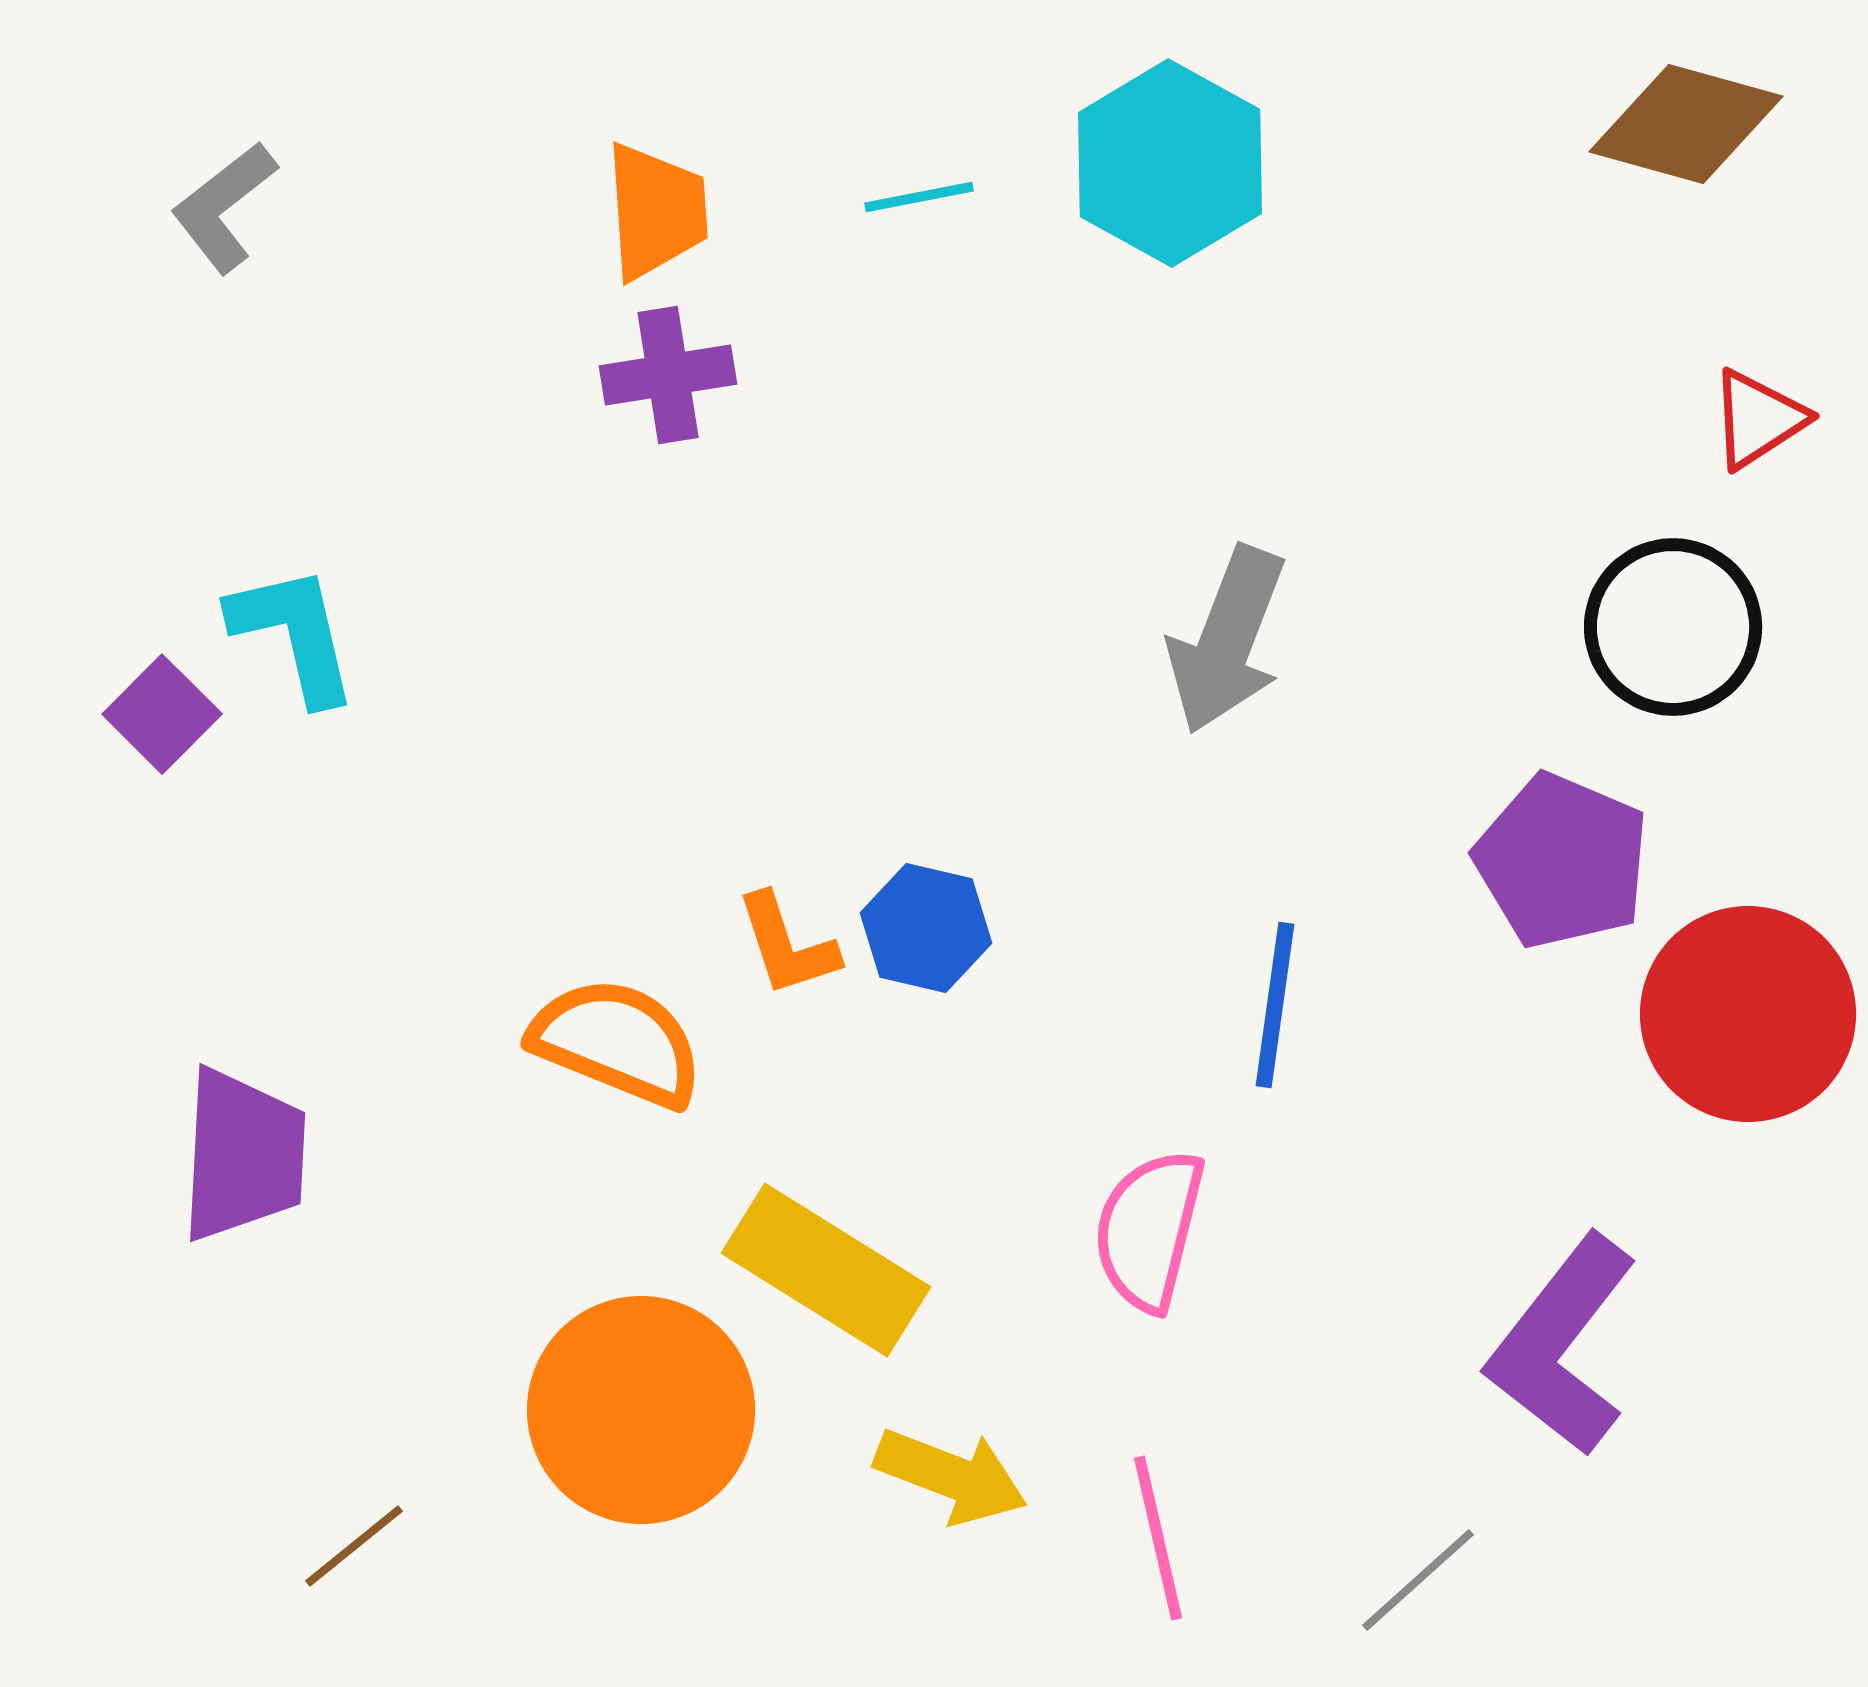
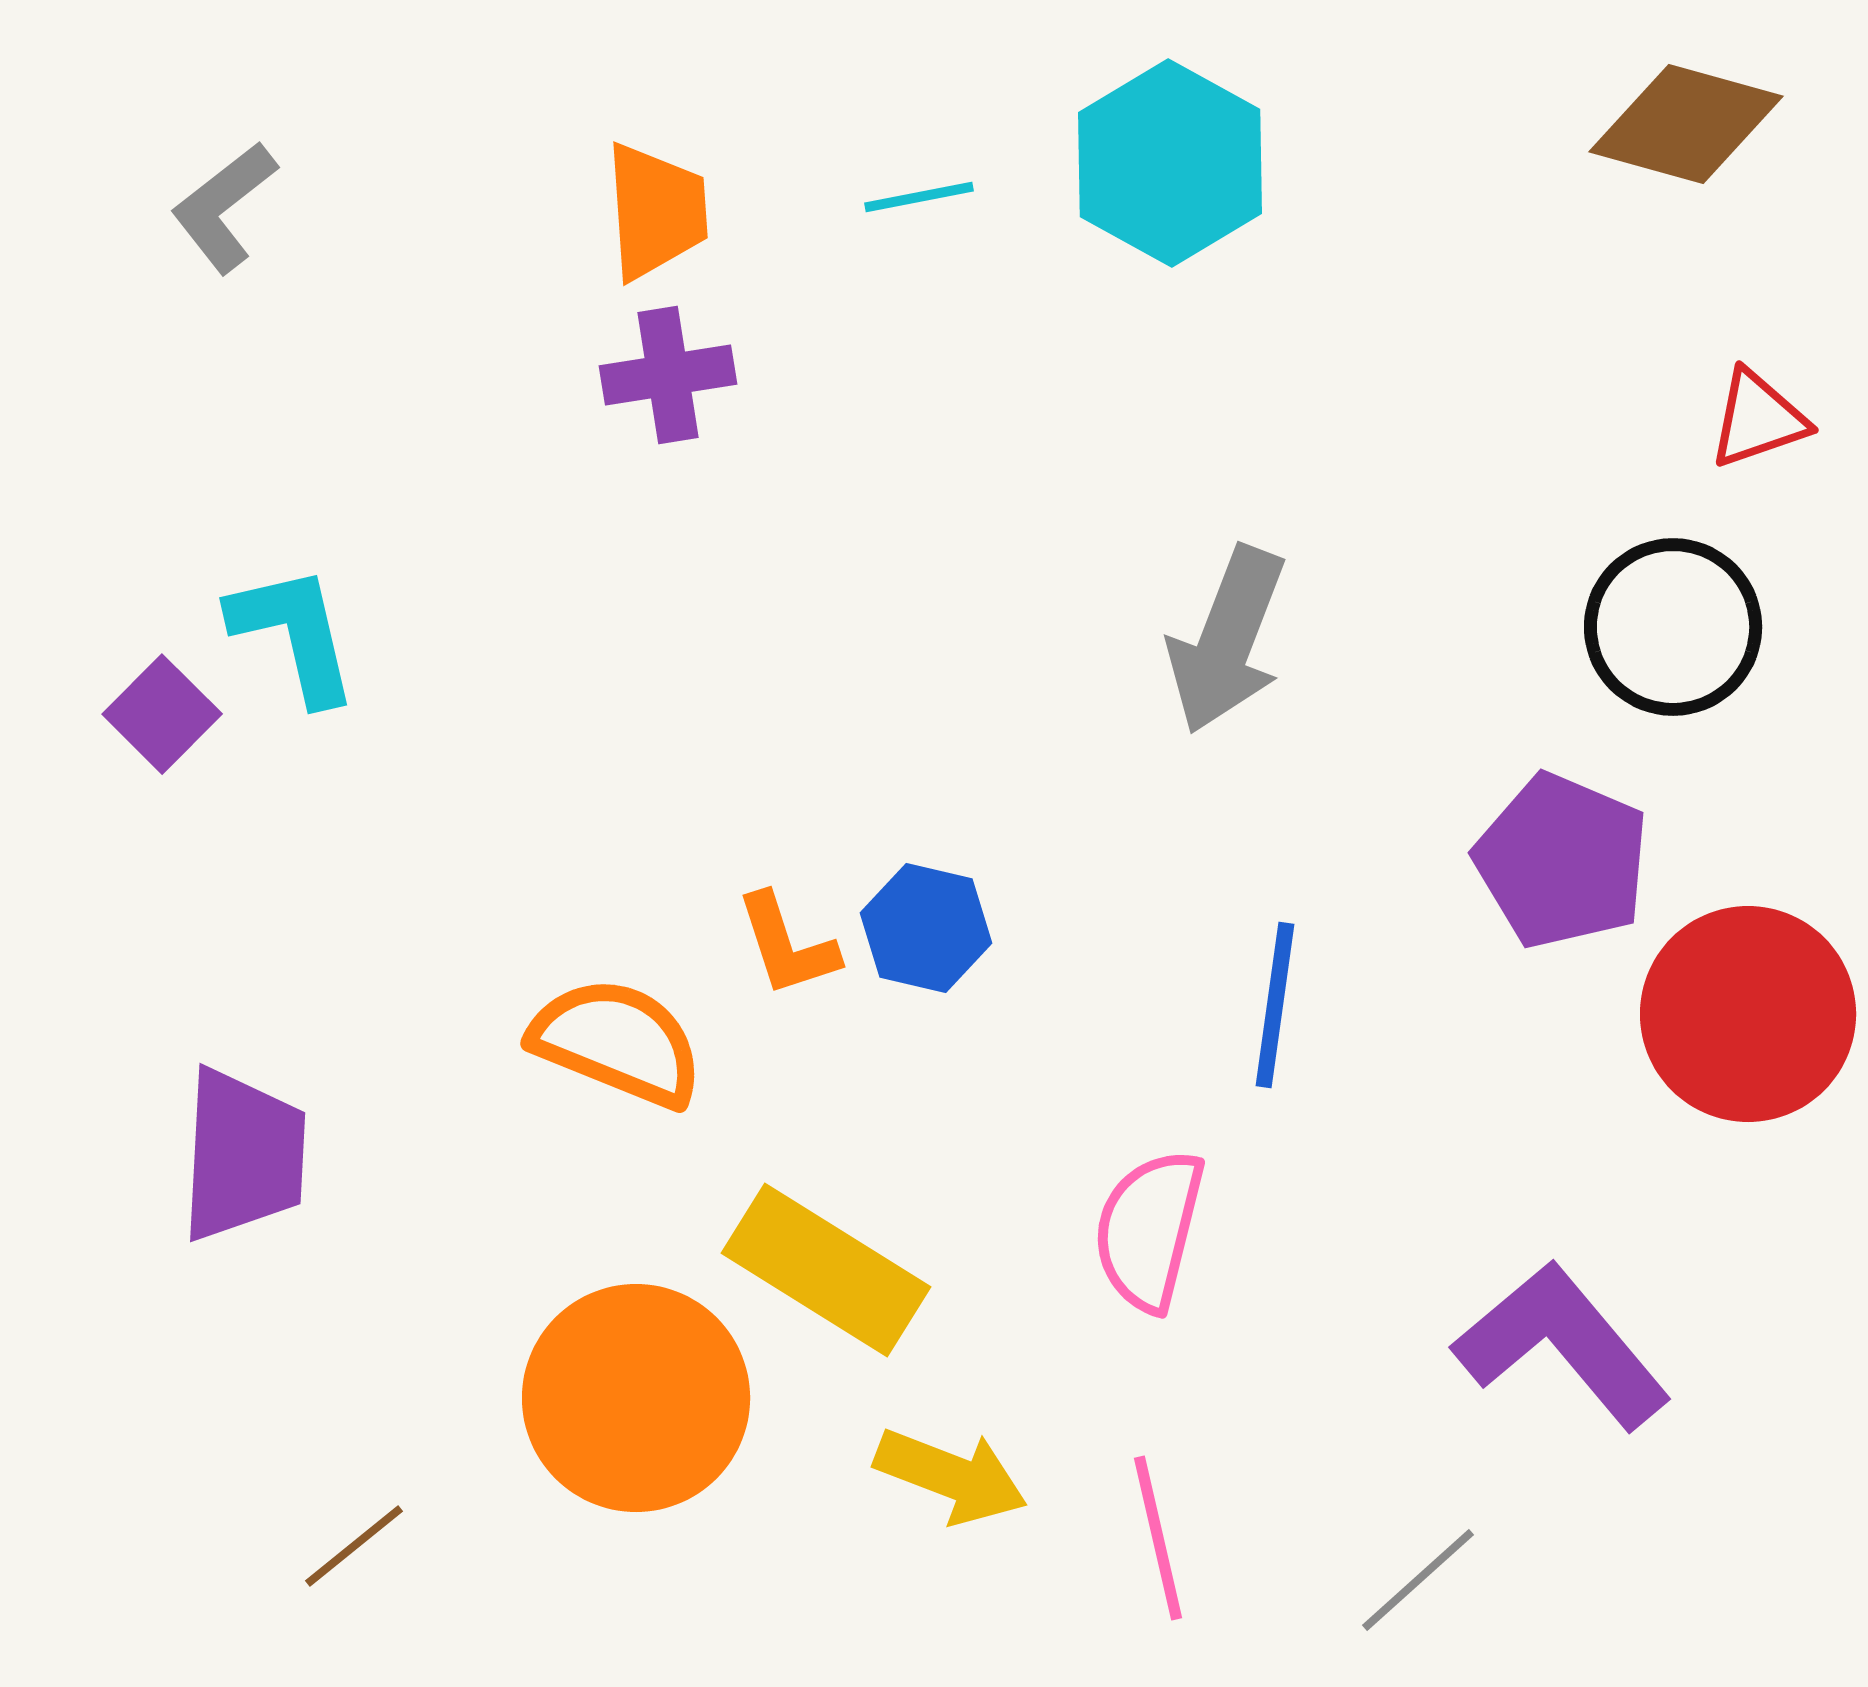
red triangle: rotated 14 degrees clockwise
purple L-shape: rotated 102 degrees clockwise
orange circle: moved 5 px left, 12 px up
